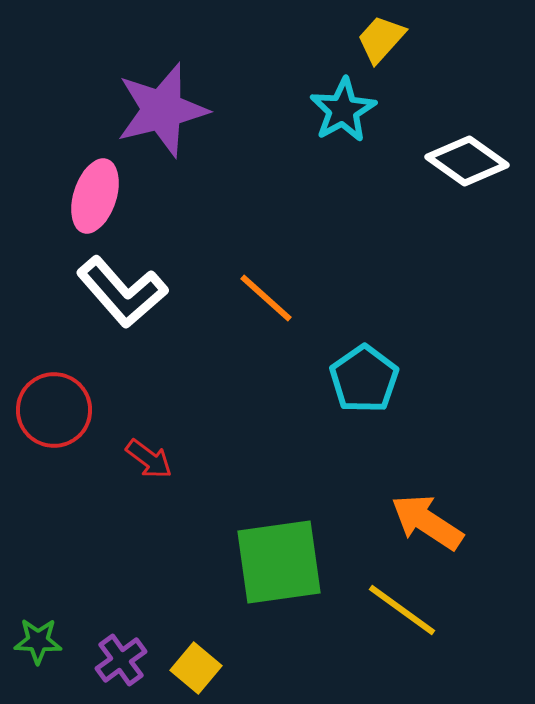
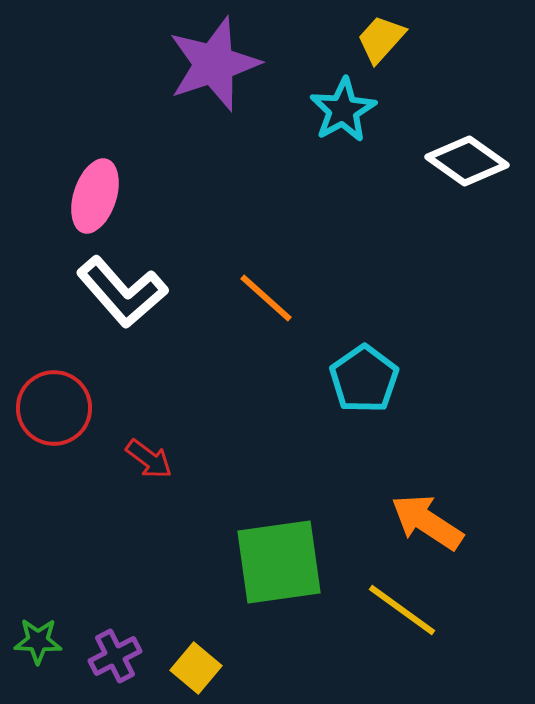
purple star: moved 52 px right, 46 px up; rotated 4 degrees counterclockwise
red circle: moved 2 px up
purple cross: moved 6 px left, 4 px up; rotated 9 degrees clockwise
